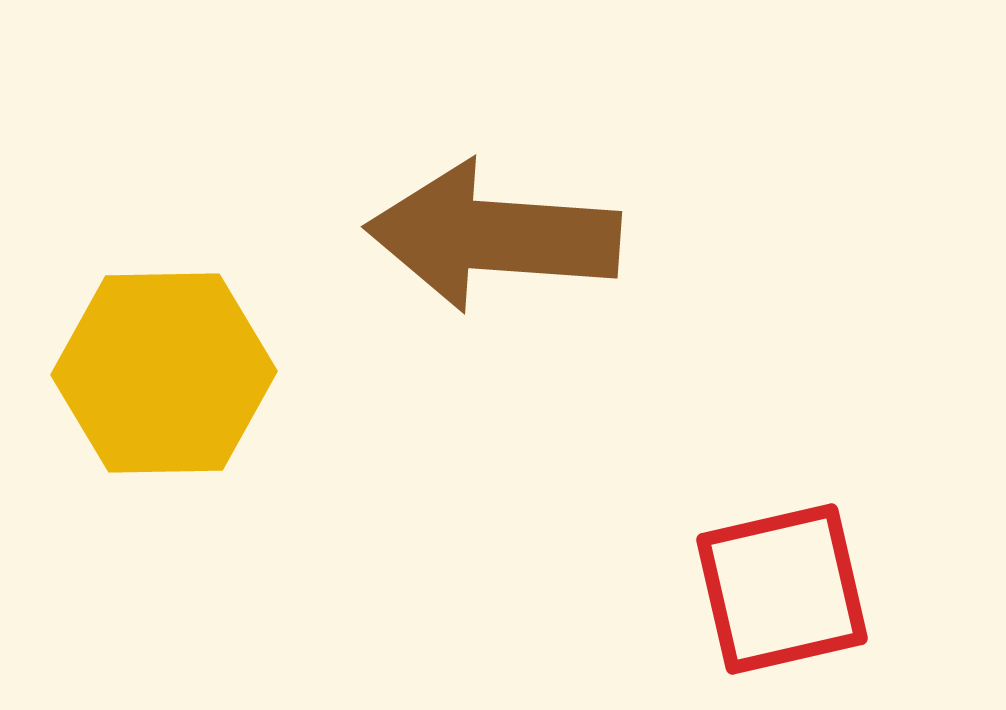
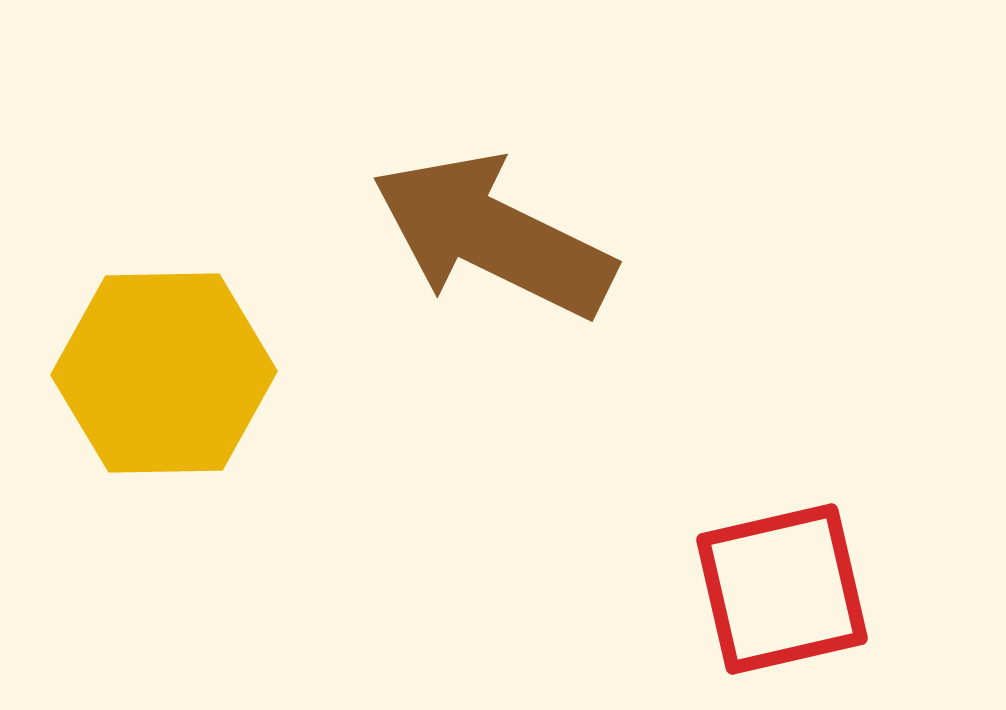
brown arrow: rotated 22 degrees clockwise
